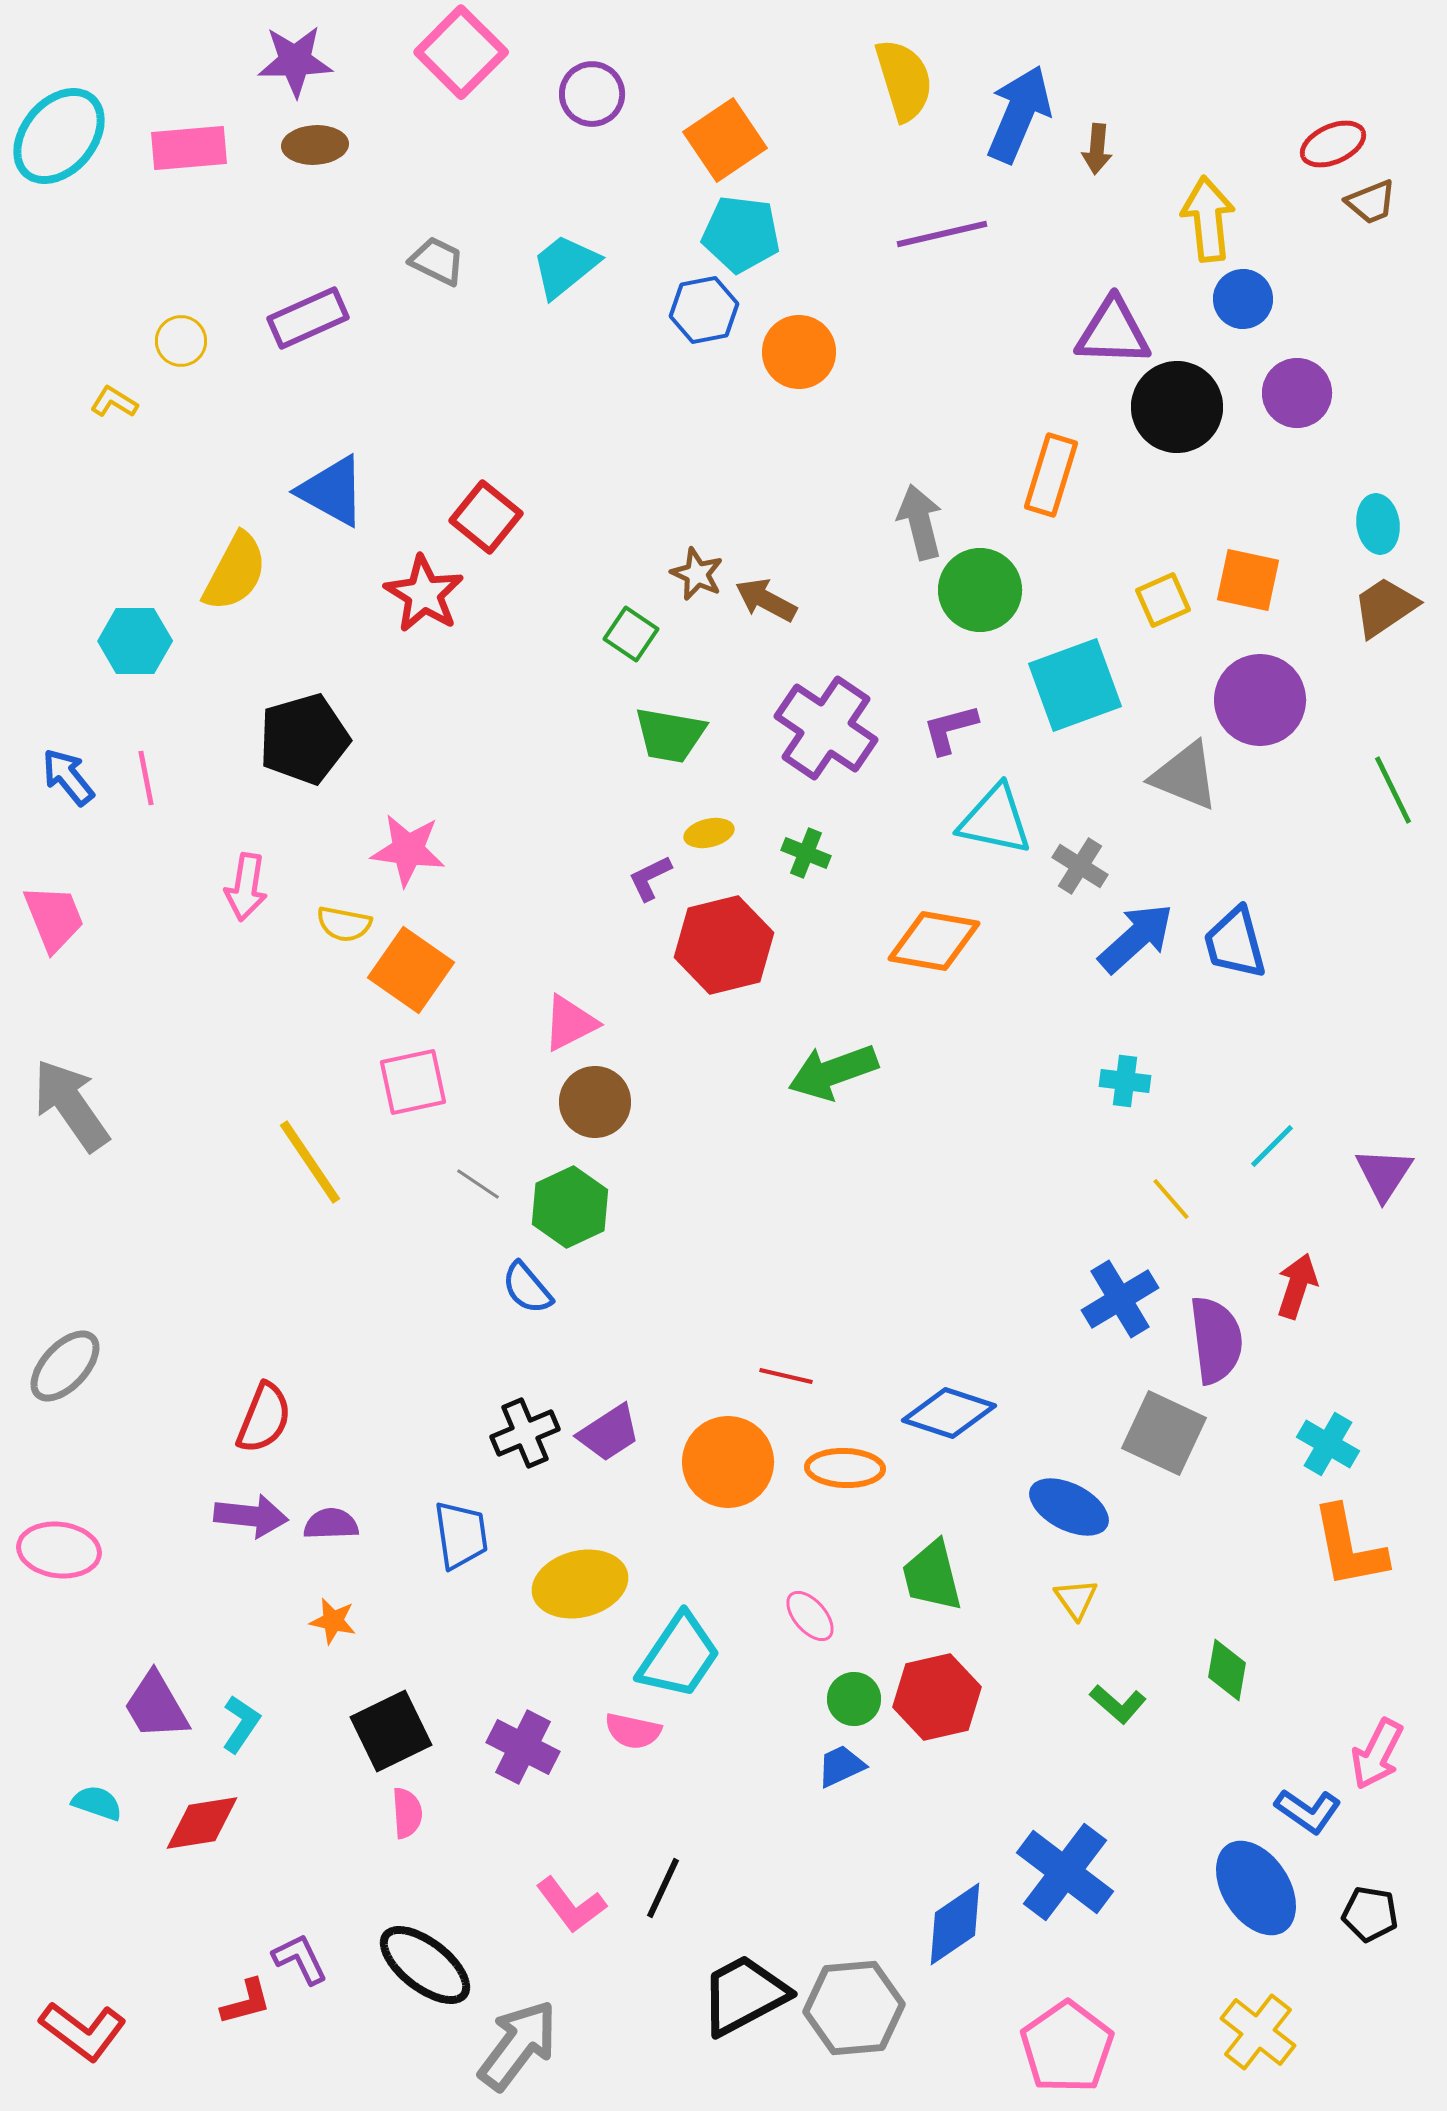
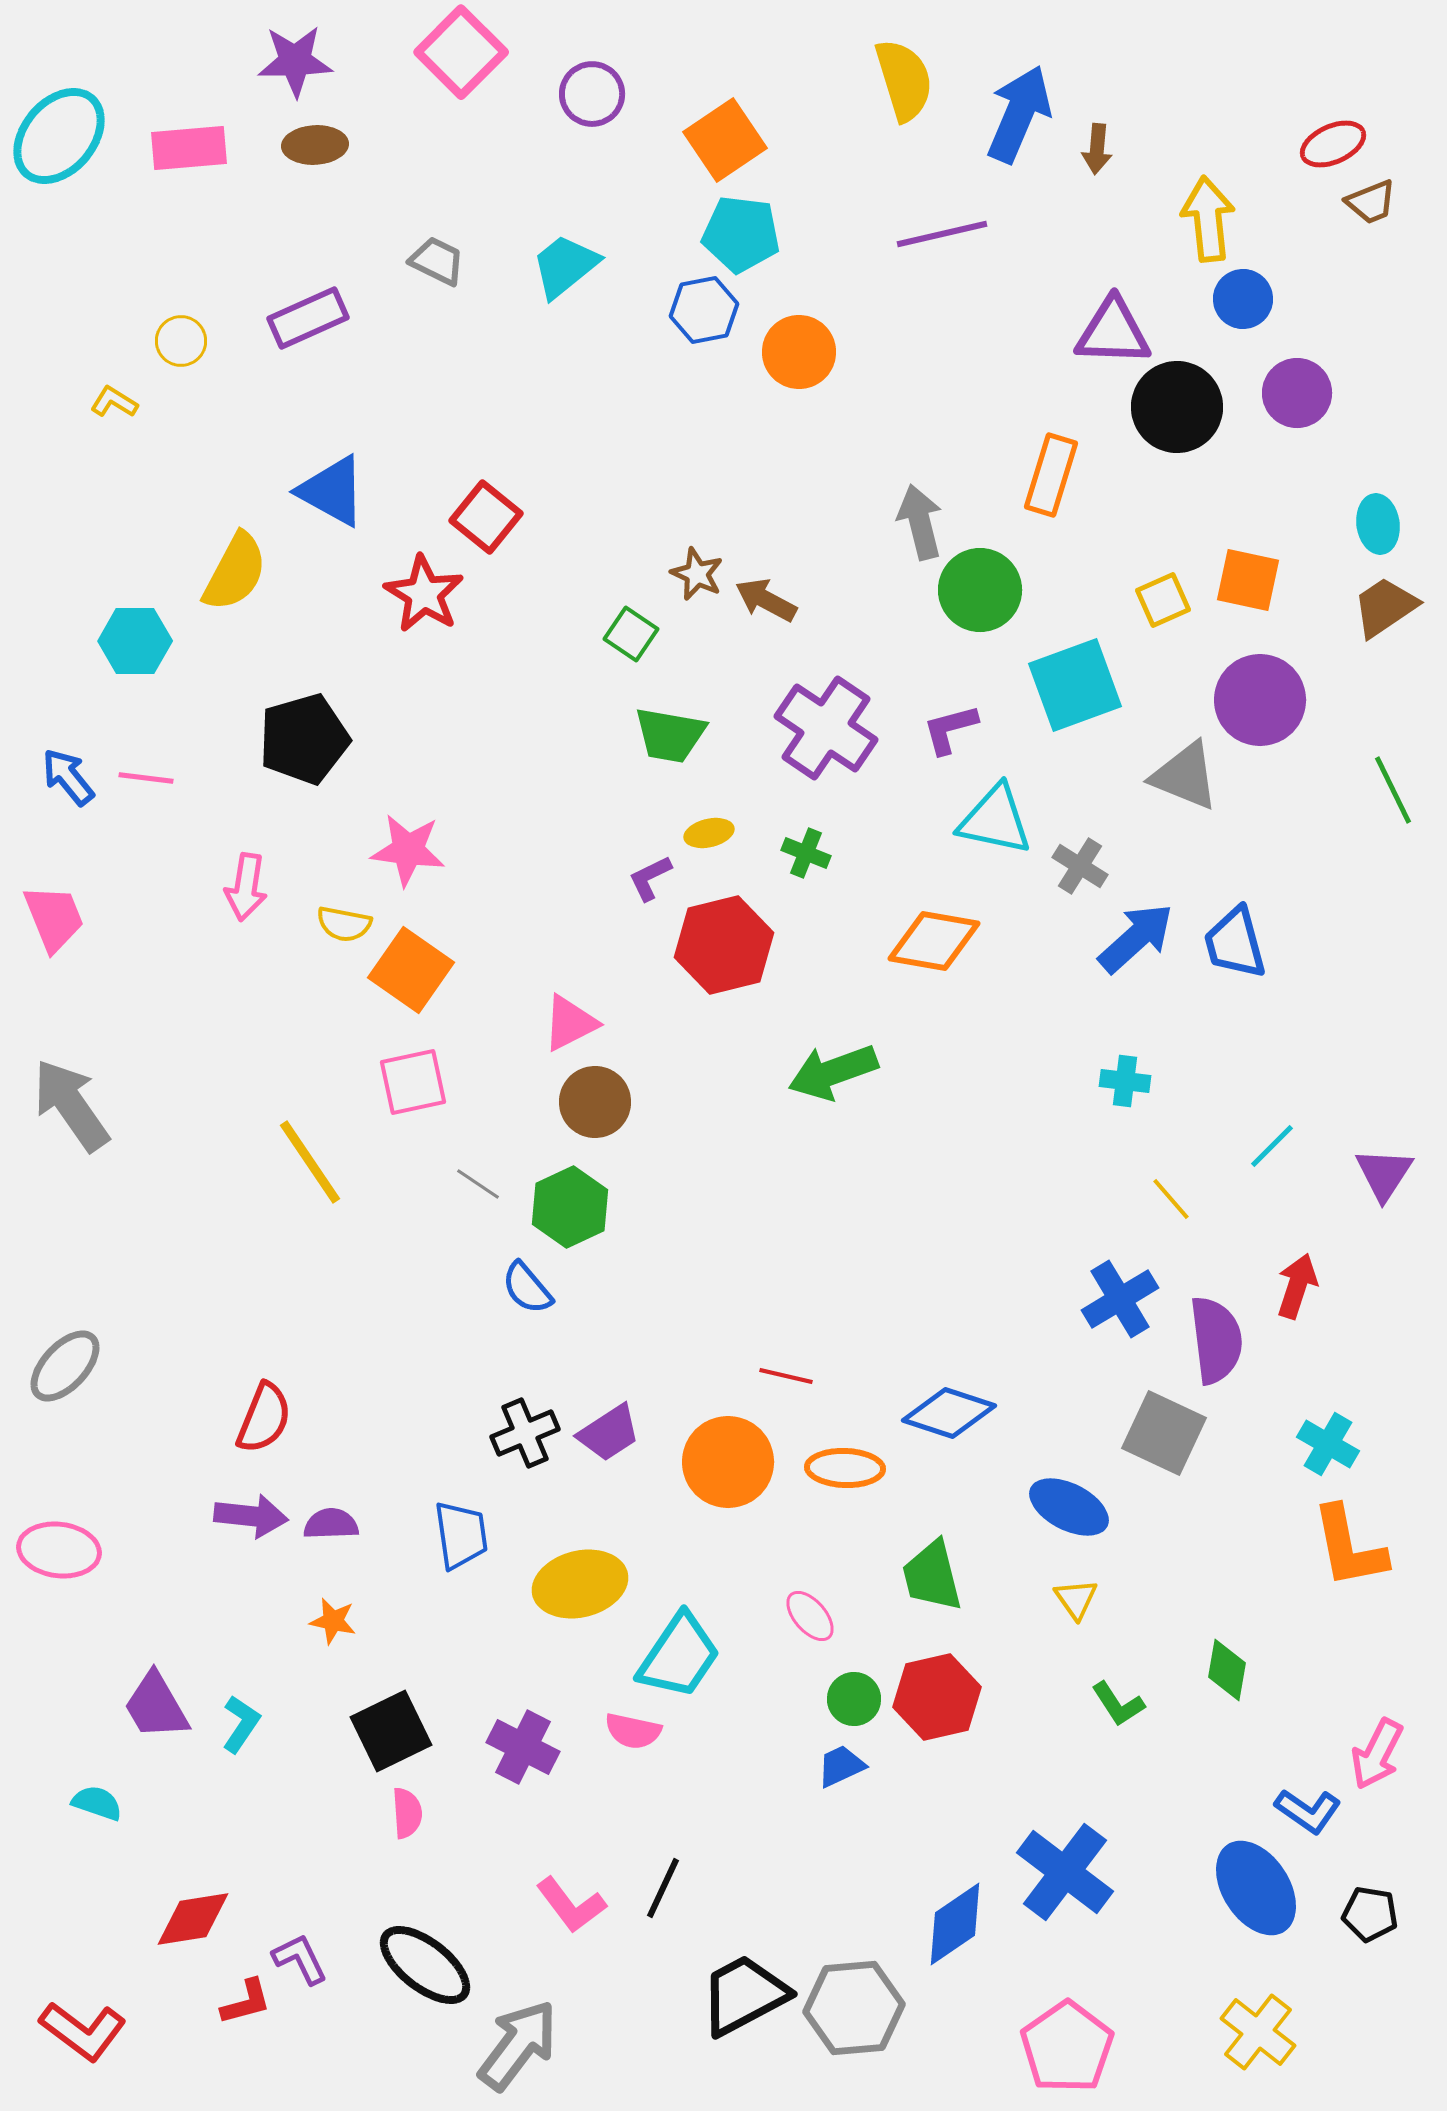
pink line at (146, 778): rotated 72 degrees counterclockwise
green L-shape at (1118, 1704): rotated 16 degrees clockwise
red diamond at (202, 1823): moved 9 px left, 96 px down
